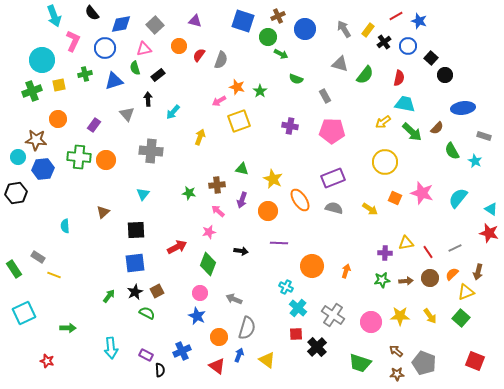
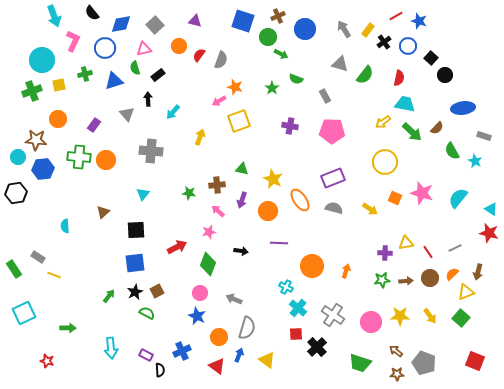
orange star at (237, 87): moved 2 px left
green star at (260, 91): moved 12 px right, 3 px up
